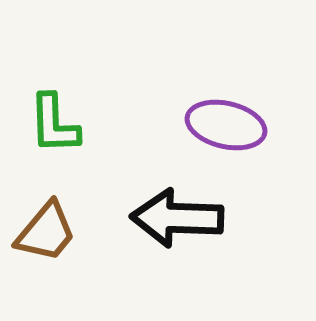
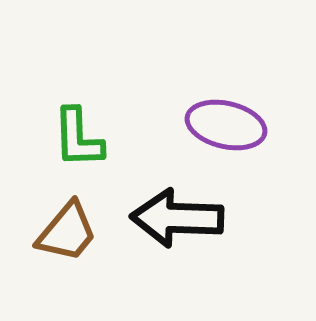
green L-shape: moved 24 px right, 14 px down
brown trapezoid: moved 21 px right
